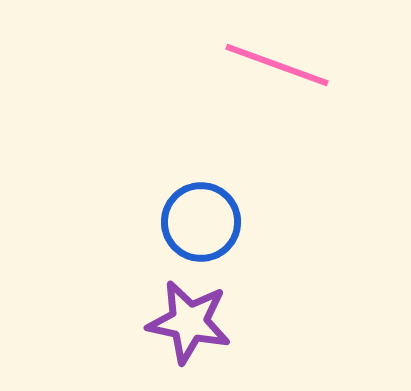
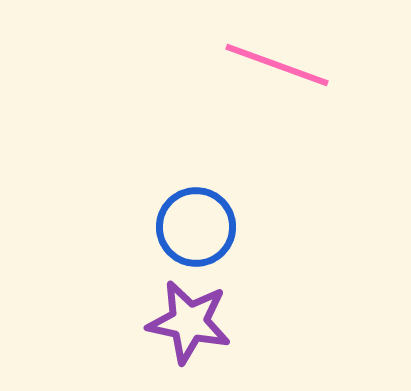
blue circle: moved 5 px left, 5 px down
